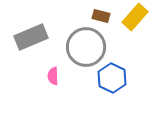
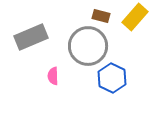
gray circle: moved 2 px right, 1 px up
